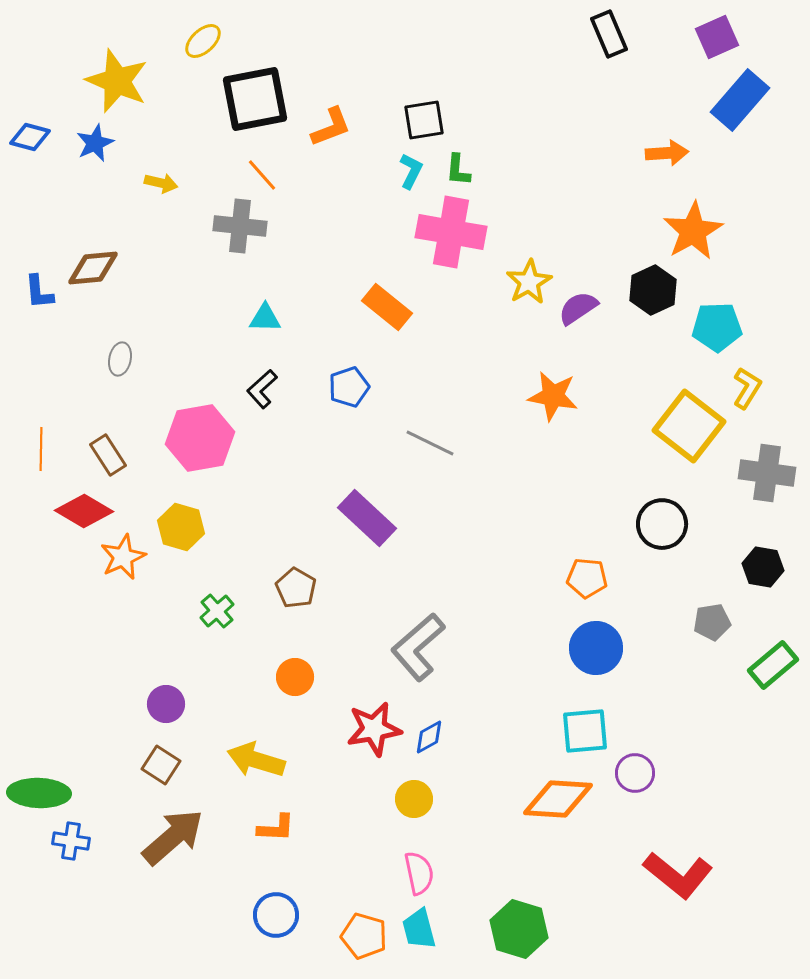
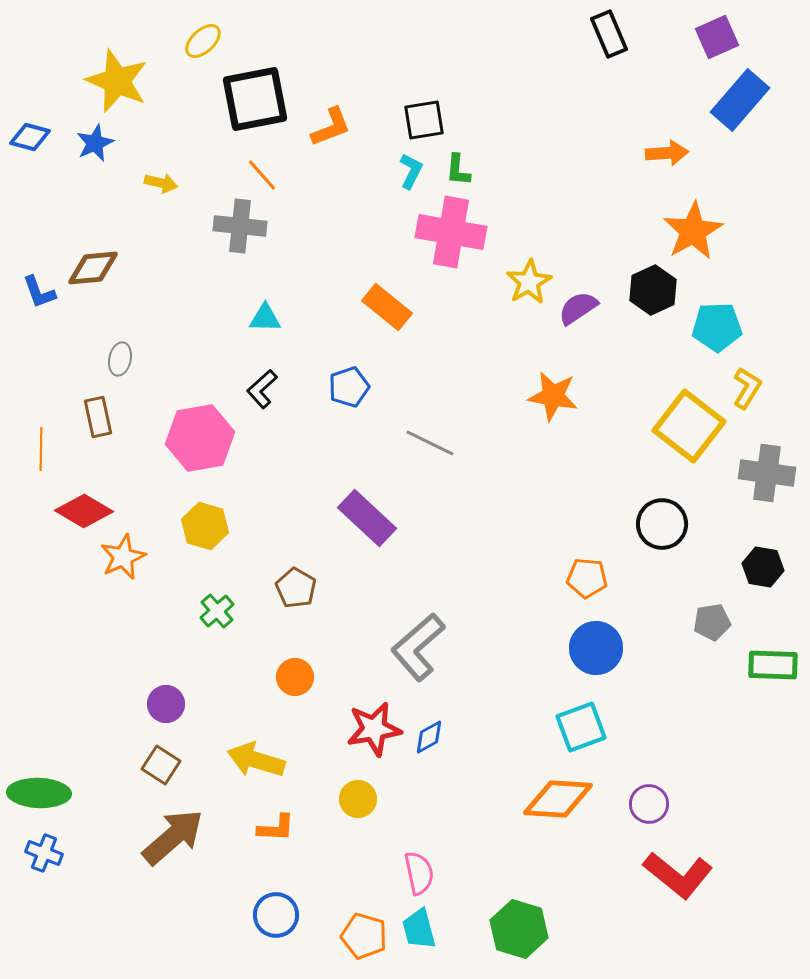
blue L-shape at (39, 292): rotated 15 degrees counterclockwise
brown rectangle at (108, 455): moved 10 px left, 38 px up; rotated 21 degrees clockwise
yellow hexagon at (181, 527): moved 24 px right, 1 px up
green rectangle at (773, 665): rotated 42 degrees clockwise
cyan square at (585, 731): moved 4 px left, 4 px up; rotated 15 degrees counterclockwise
purple circle at (635, 773): moved 14 px right, 31 px down
yellow circle at (414, 799): moved 56 px left
blue cross at (71, 841): moved 27 px left, 12 px down; rotated 12 degrees clockwise
